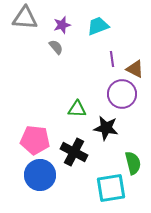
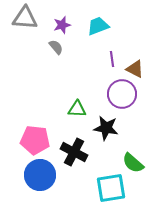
green semicircle: rotated 145 degrees clockwise
